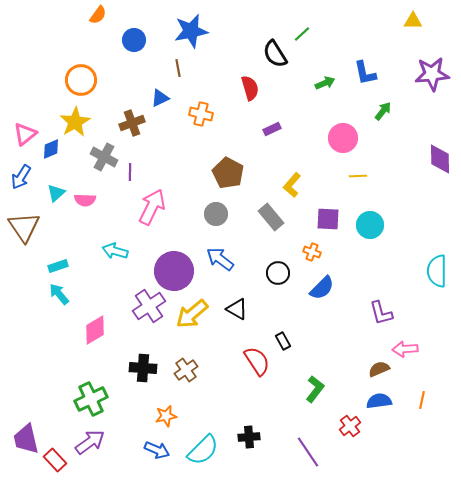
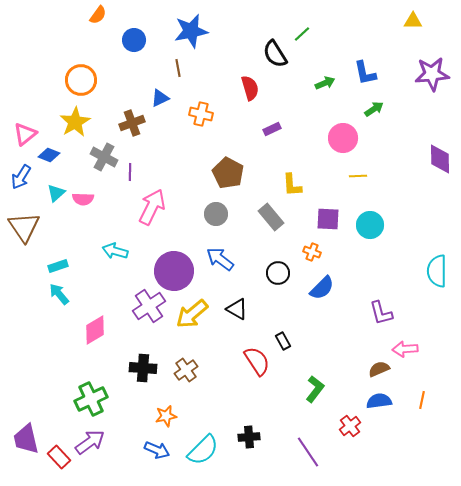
green arrow at (383, 111): moved 9 px left, 2 px up; rotated 18 degrees clockwise
blue diamond at (51, 149): moved 2 px left, 6 px down; rotated 45 degrees clockwise
yellow L-shape at (292, 185): rotated 45 degrees counterclockwise
pink semicircle at (85, 200): moved 2 px left, 1 px up
red rectangle at (55, 460): moved 4 px right, 3 px up
